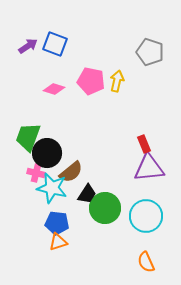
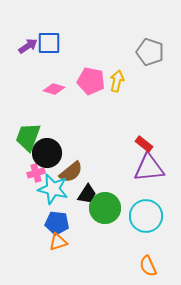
blue square: moved 6 px left, 1 px up; rotated 20 degrees counterclockwise
red rectangle: rotated 30 degrees counterclockwise
pink cross: rotated 30 degrees counterclockwise
cyan star: moved 1 px right, 1 px down
orange semicircle: moved 2 px right, 4 px down
